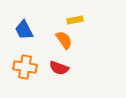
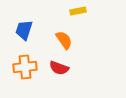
yellow rectangle: moved 3 px right, 9 px up
blue trapezoid: rotated 45 degrees clockwise
orange cross: rotated 15 degrees counterclockwise
